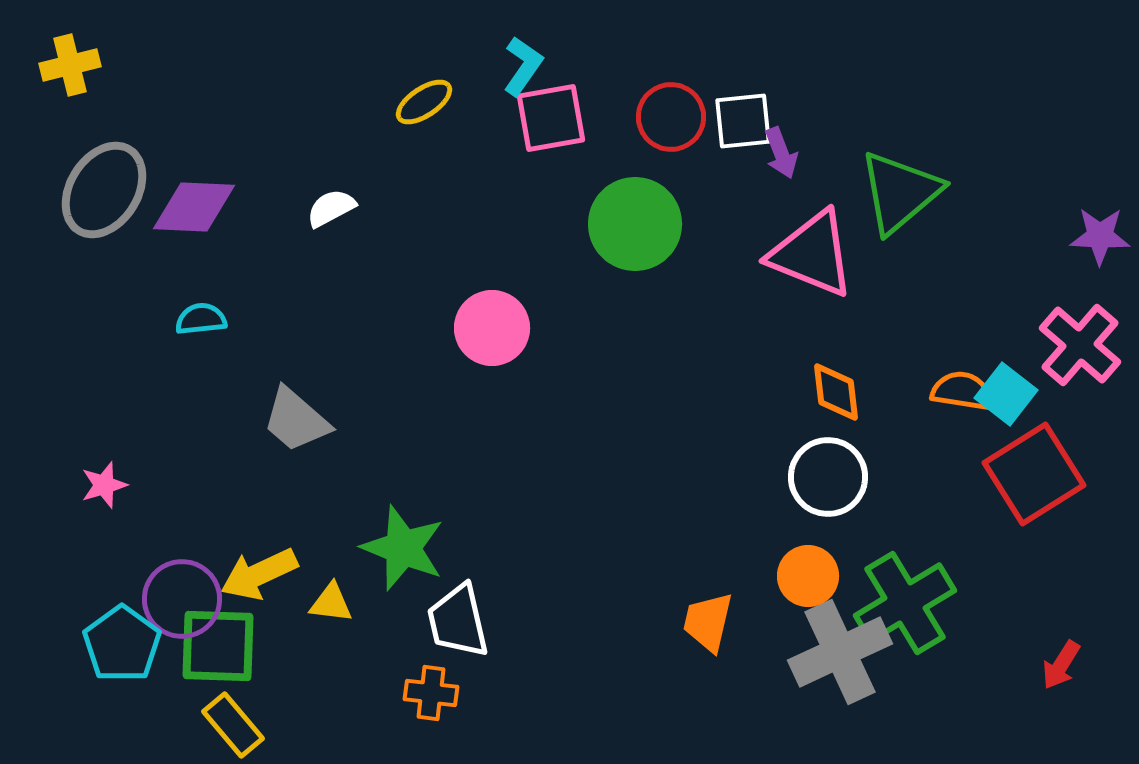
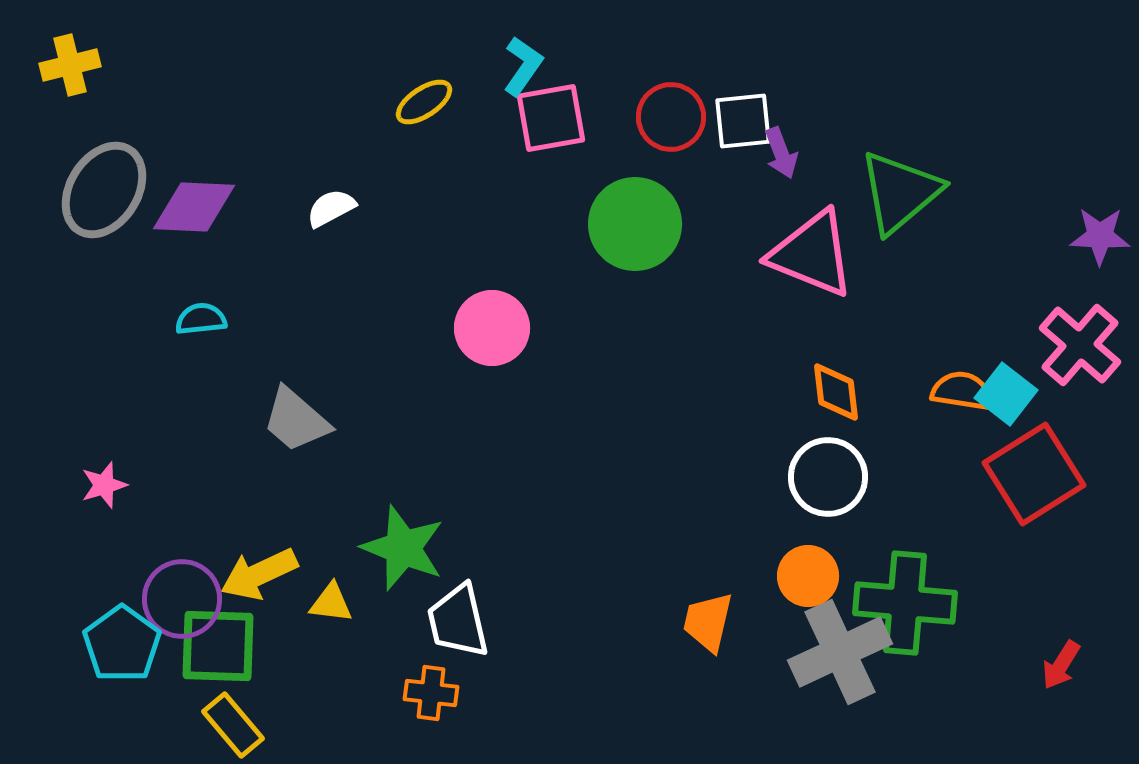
green cross: rotated 36 degrees clockwise
